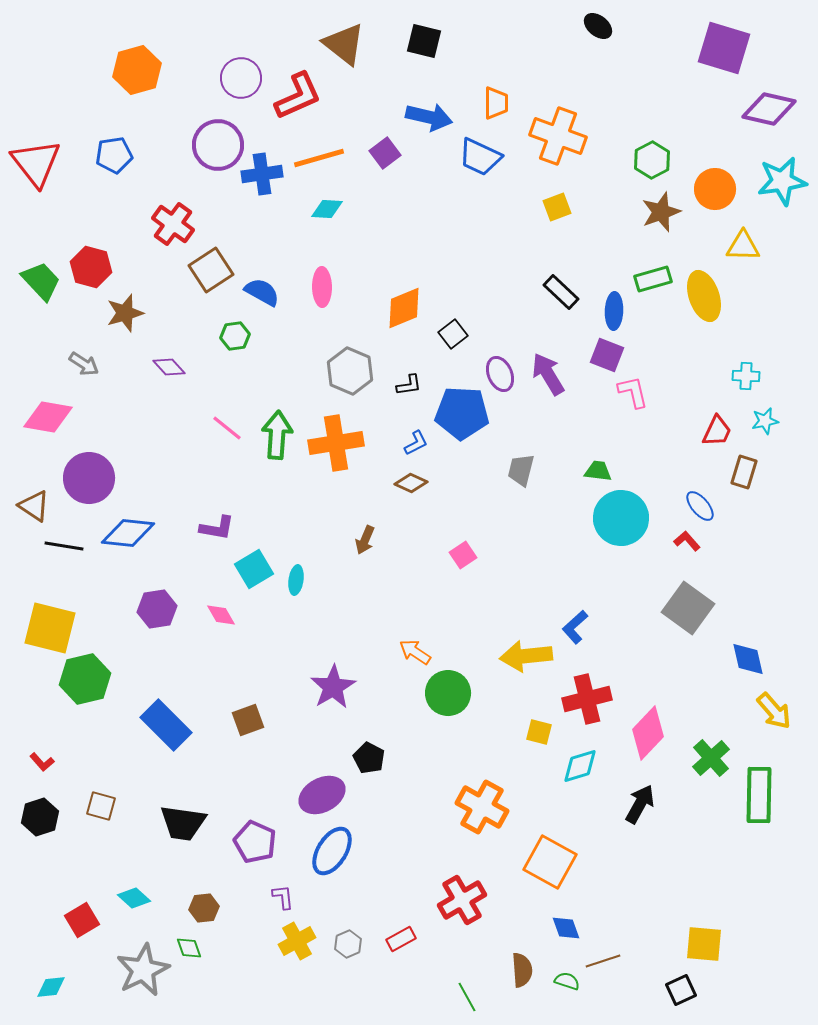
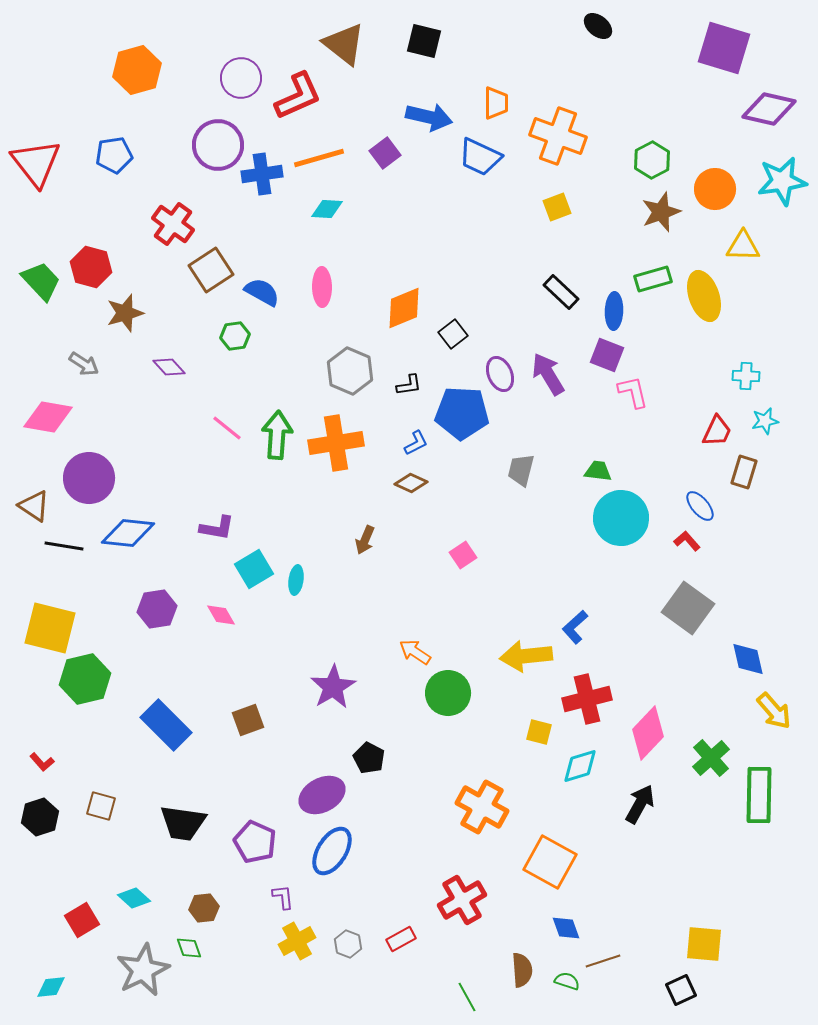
gray hexagon at (348, 944): rotated 16 degrees counterclockwise
